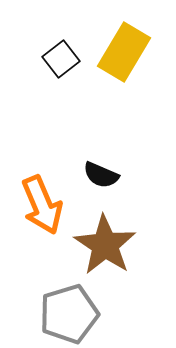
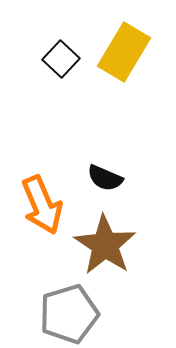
black square: rotated 9 degrees counterclockwise
black semicircle: moved 4 px right, 3 px down
